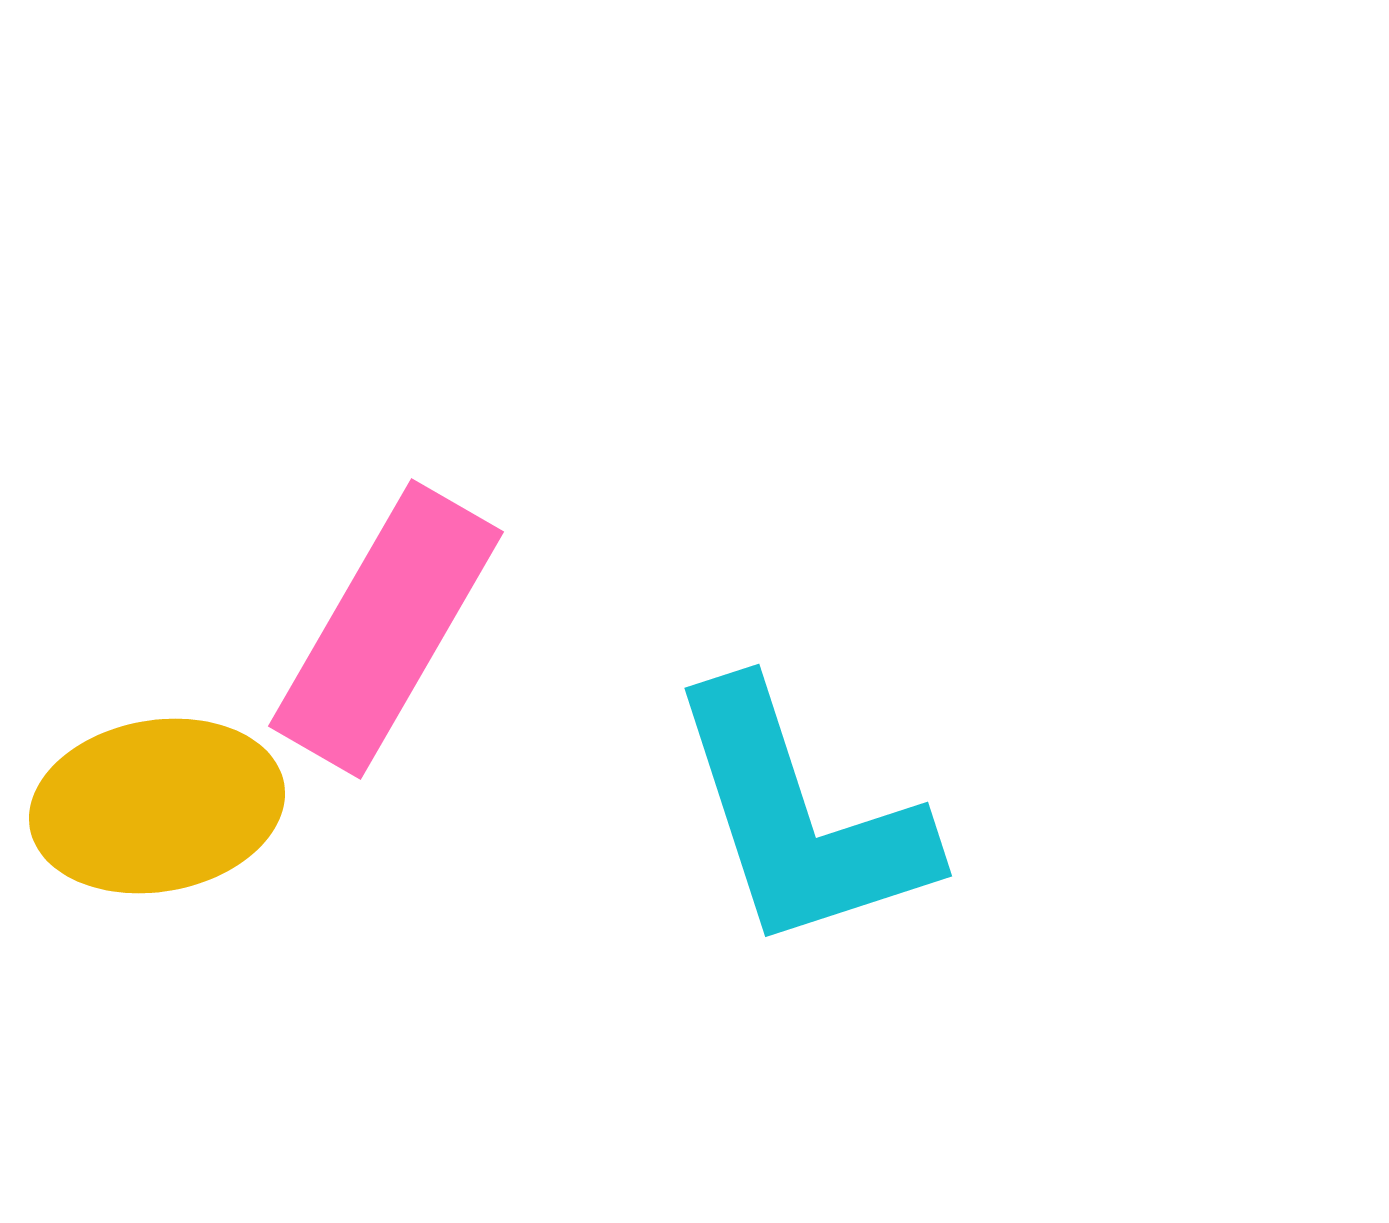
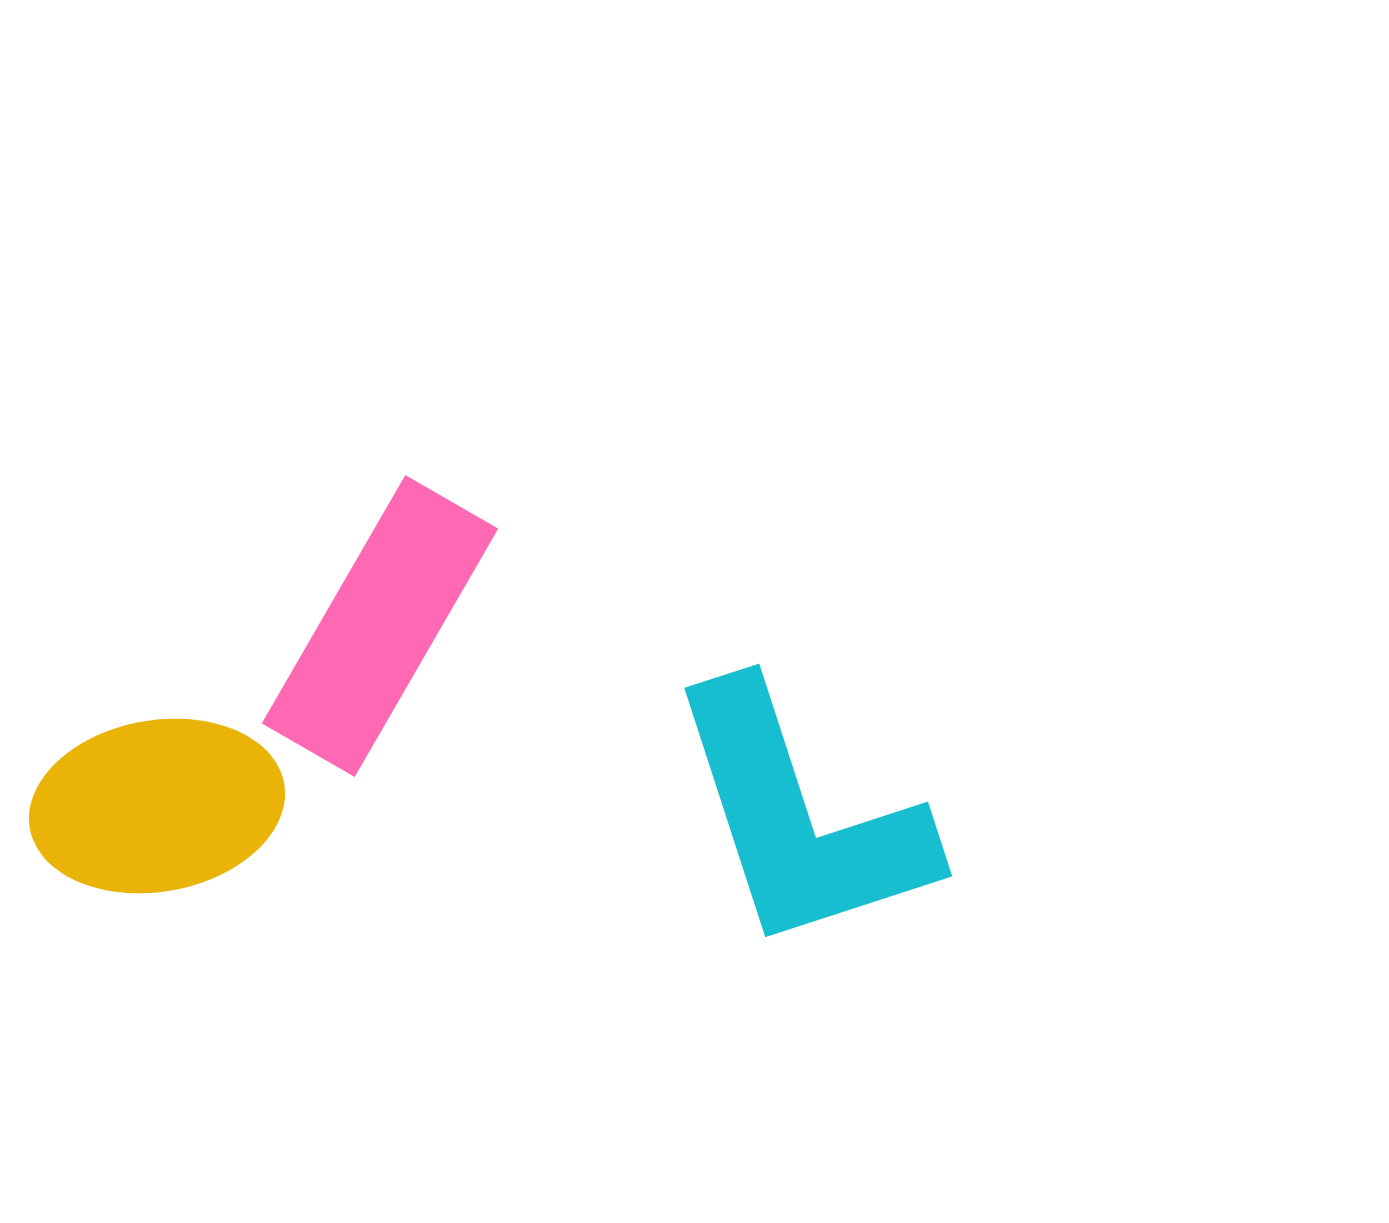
pink rectangle: moved 6 px left, 3 px up
